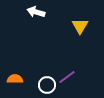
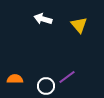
white arrow: moved 7 px right, 7 px down
yellow triangle: moved 1 px left, 1 px up; rotated 12 degrees counterclockwise
white circle: moved 1 px left, 1 px down
